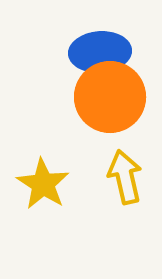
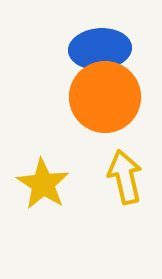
blue ellipse: moved 3 px up
orange circle: moved 5 px left
